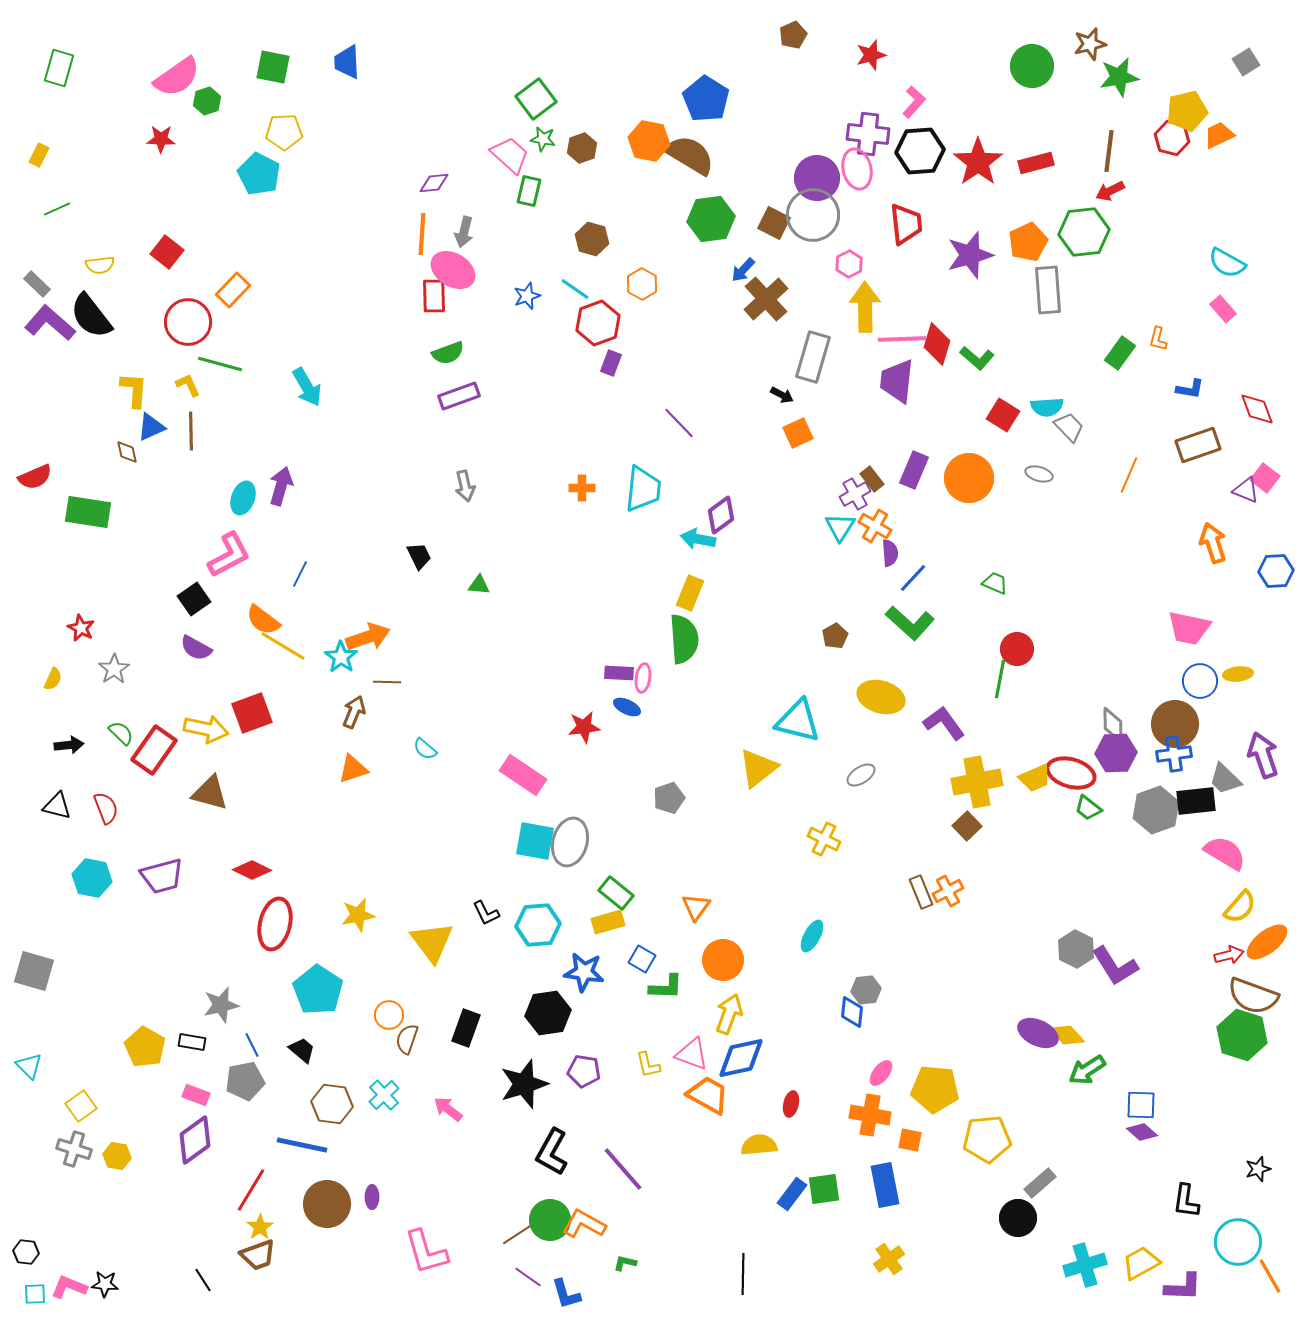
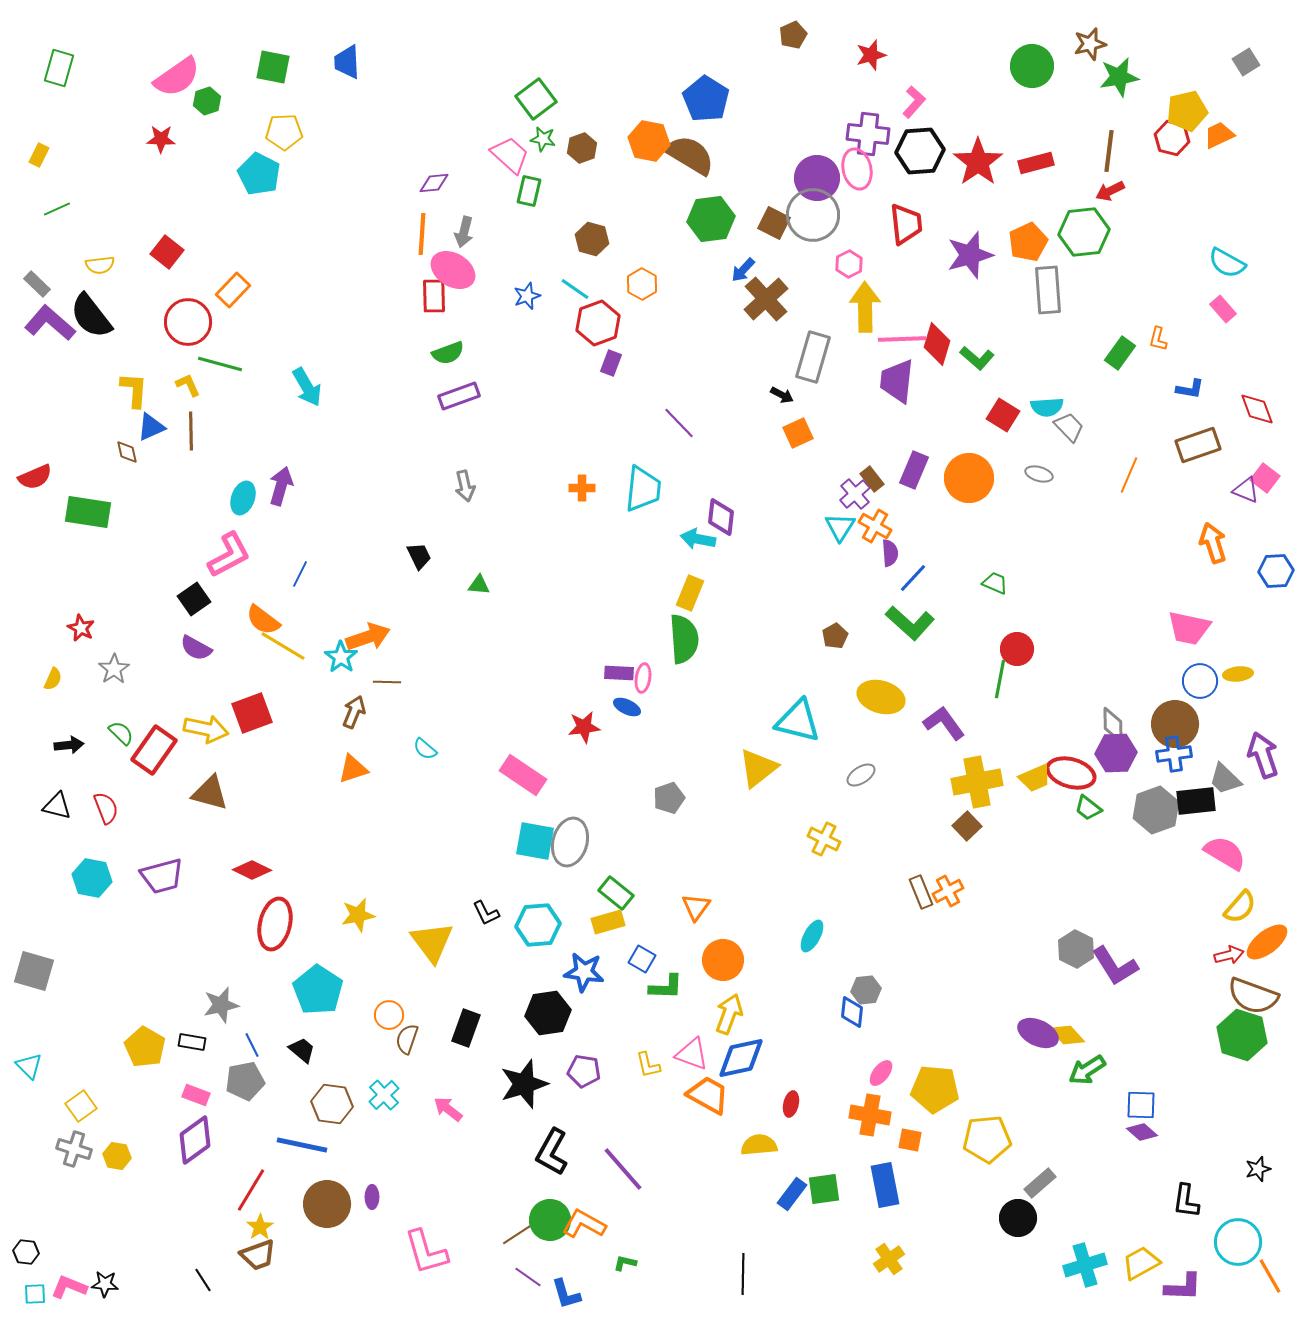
purple cross at (855, 494): rotated 12 degrees counterclockwise
purple diamond at (721, 515): moved 2 px down; rotated 48 degrees counterclockwise
